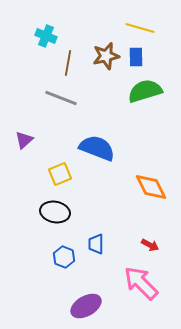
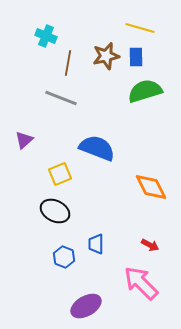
black ellipse: moved 1 px up; rotated 16 degrees clockwise
